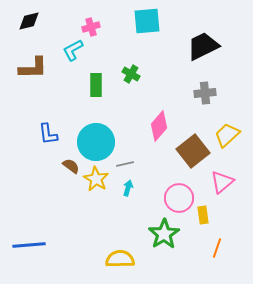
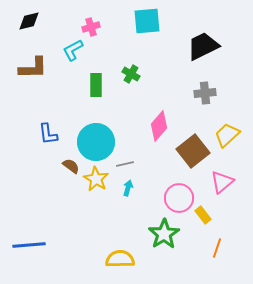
yellow rectangle: rotated 30 degrees counterclockwise
